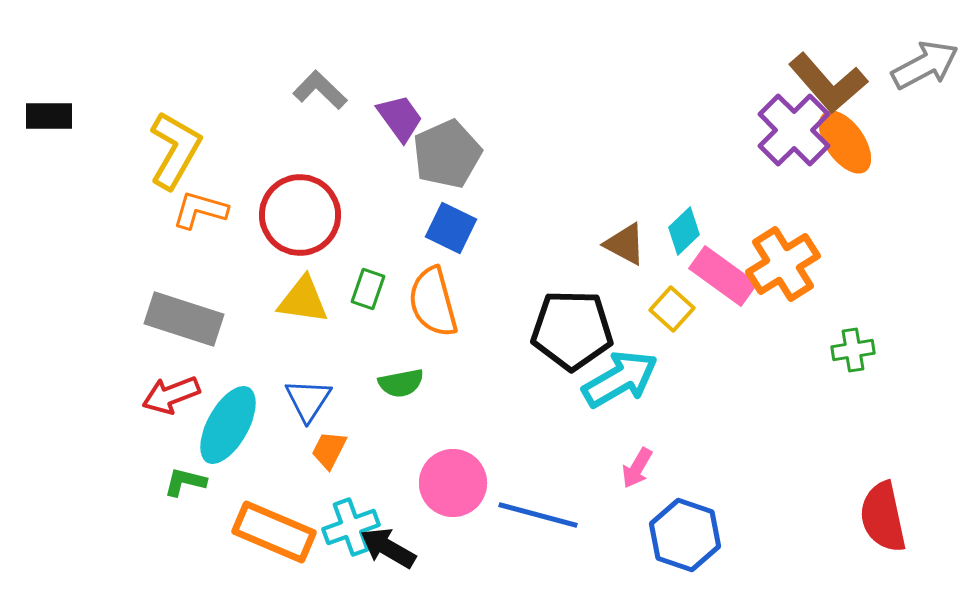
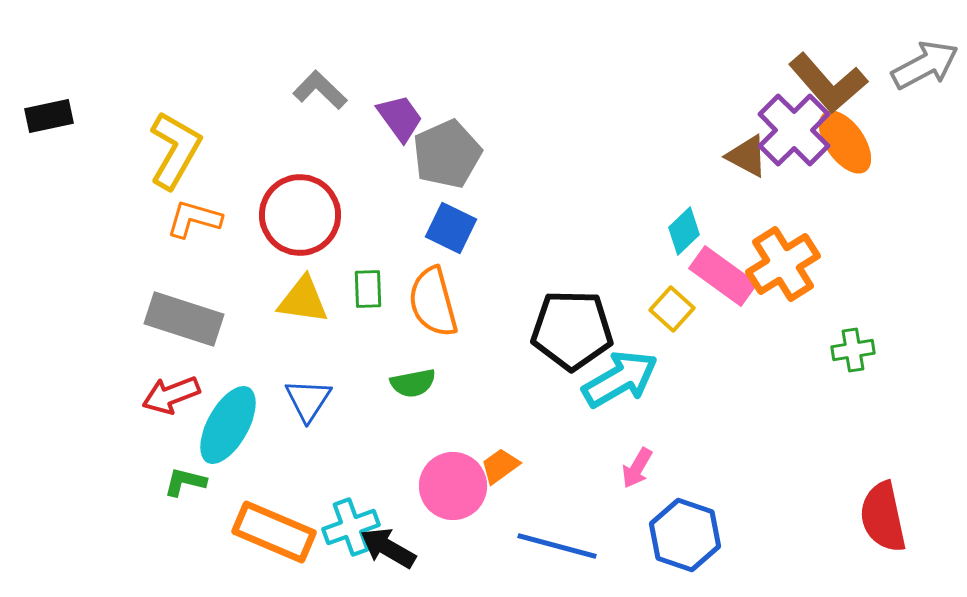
black rectangle: rotated 12 degrees counterclockwise
orange L-shape: moved 6 px left, 9 px down
brown triangle: moved 122 px right, 88 px up
green rectangle: rotated 21 degrees counterclockwise
green semicircle: moved 12 px right
orange trapezoid: moved 171 px right, 16 px down; rotated 27 degrees clockwise
pink circle: moved 3 px down
blue line: moved 19 px right, 31 px down
